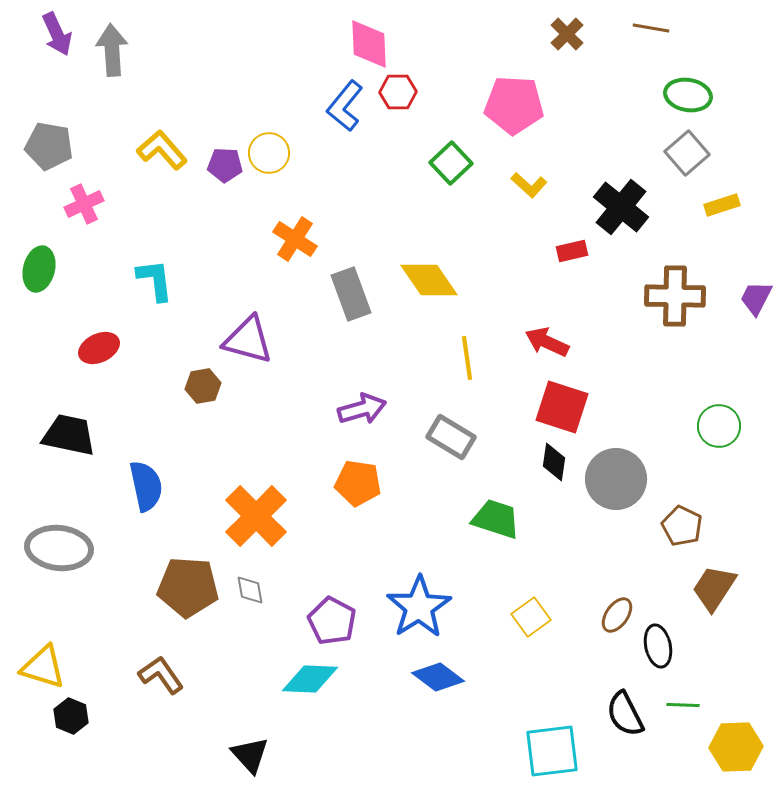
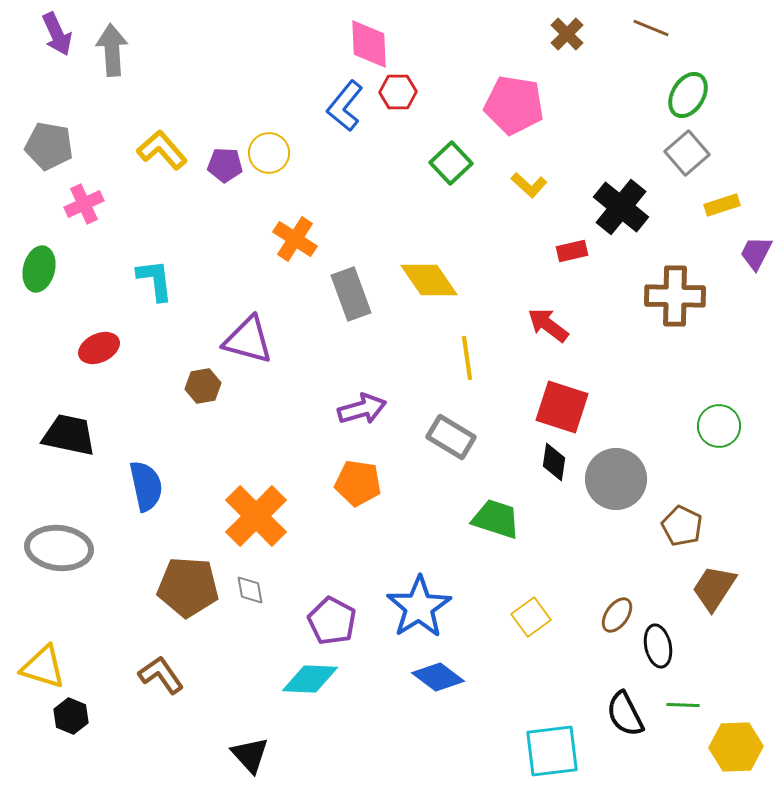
brown line at (651, 28): rotated 12 degrees clockwise
green ellipse at (688, 95): rotated 69 degrees counterclockwise
pink pentagon at (514, 105): rotated 6 degrees clockwise
purple trapezoid at (756, 298): moved 45 px up
red arrow at (547, 342): moved 1 px right, 17 px up; rotated 12 degrees clockwise
